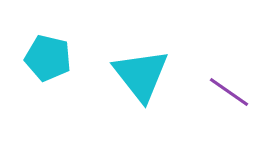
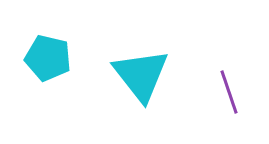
purple line: rotated 36 degrees clockwise
